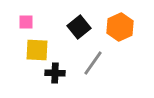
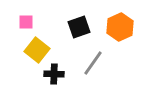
black square: rotated 20 degrees clockwise
yellow square: rotated 35 degrees clockwise
black cross: moved 1 px left, 1 px down
